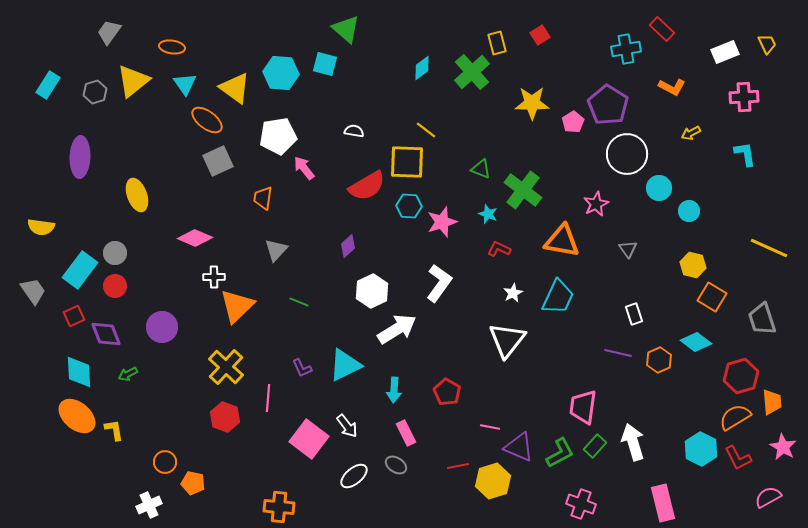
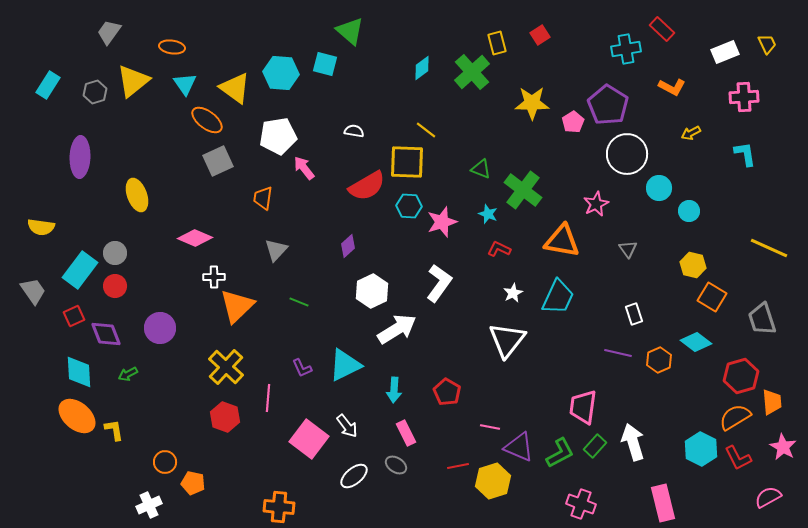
green triangle at (346, 29): moved 4 px right, 2 px down
purple circle at (162, 327): moved 2 px left, 1 px down
